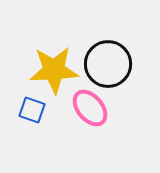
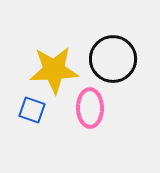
black circle: moved 5 px right, 5 px up
pink ellipse: rotated 39 degrees clockwise
